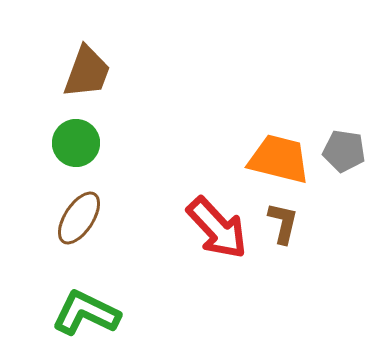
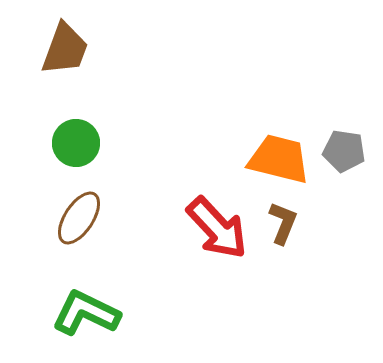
brown trapezoid: moved 22 px left, 23 px up
brown L-shape: rotated 9 degrees clockwise
